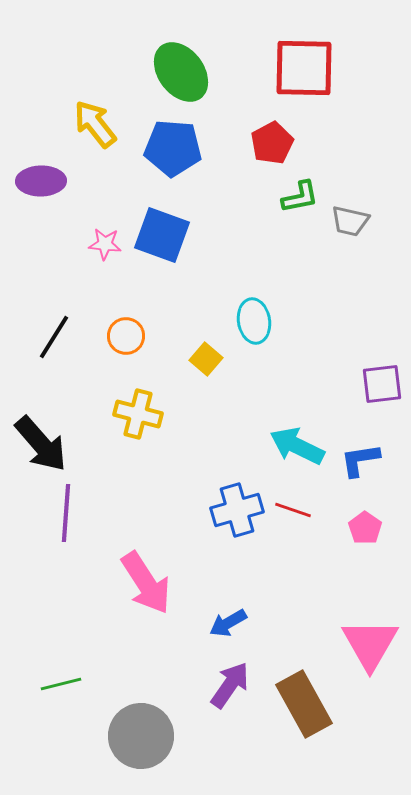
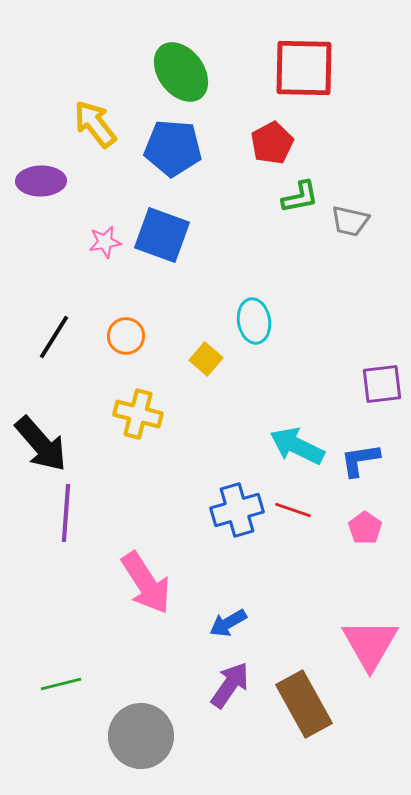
pink star: moved 2 px up; rotated 16 degrees counterclockwise
